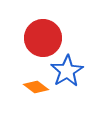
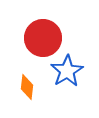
orange diamond: moved 9 px left; rotated 60 degrees clockwise
